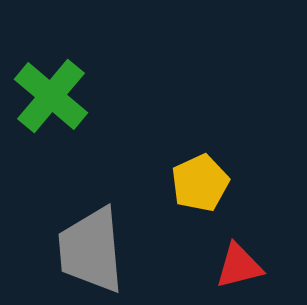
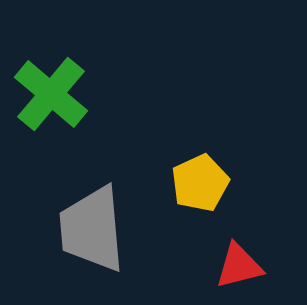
green cross: moved 2 px up
gray trapezoid: moved 1 px right, 21 px up
